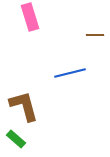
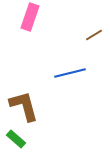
pink rectangle: rotated 36 degrees clockwise
brown line: moved 1 px left; rotated 30 degrees counterclockwise
